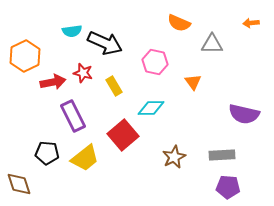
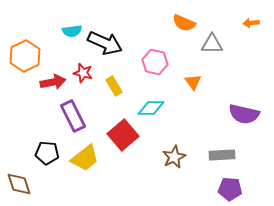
orange semicircle: moved 5 px right
purple pentagon: moved 2 px right, 2 px down
